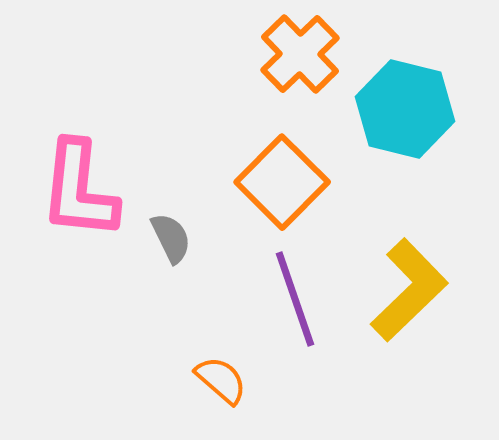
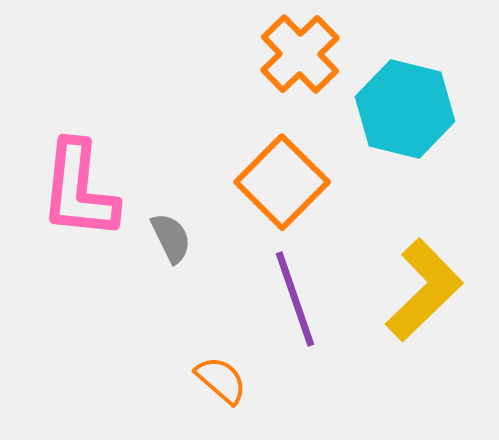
yellow L-shape: moved 15 px right
